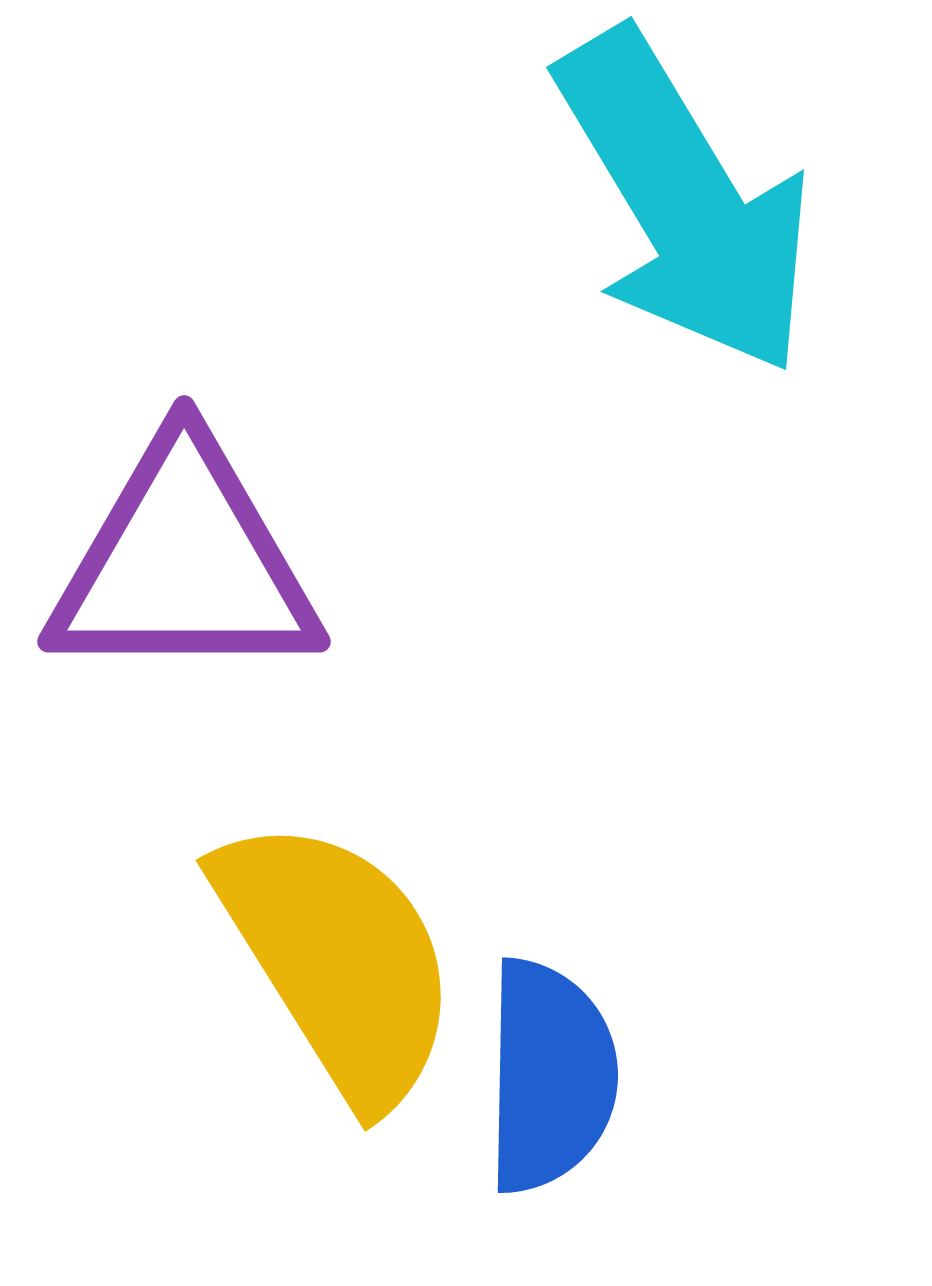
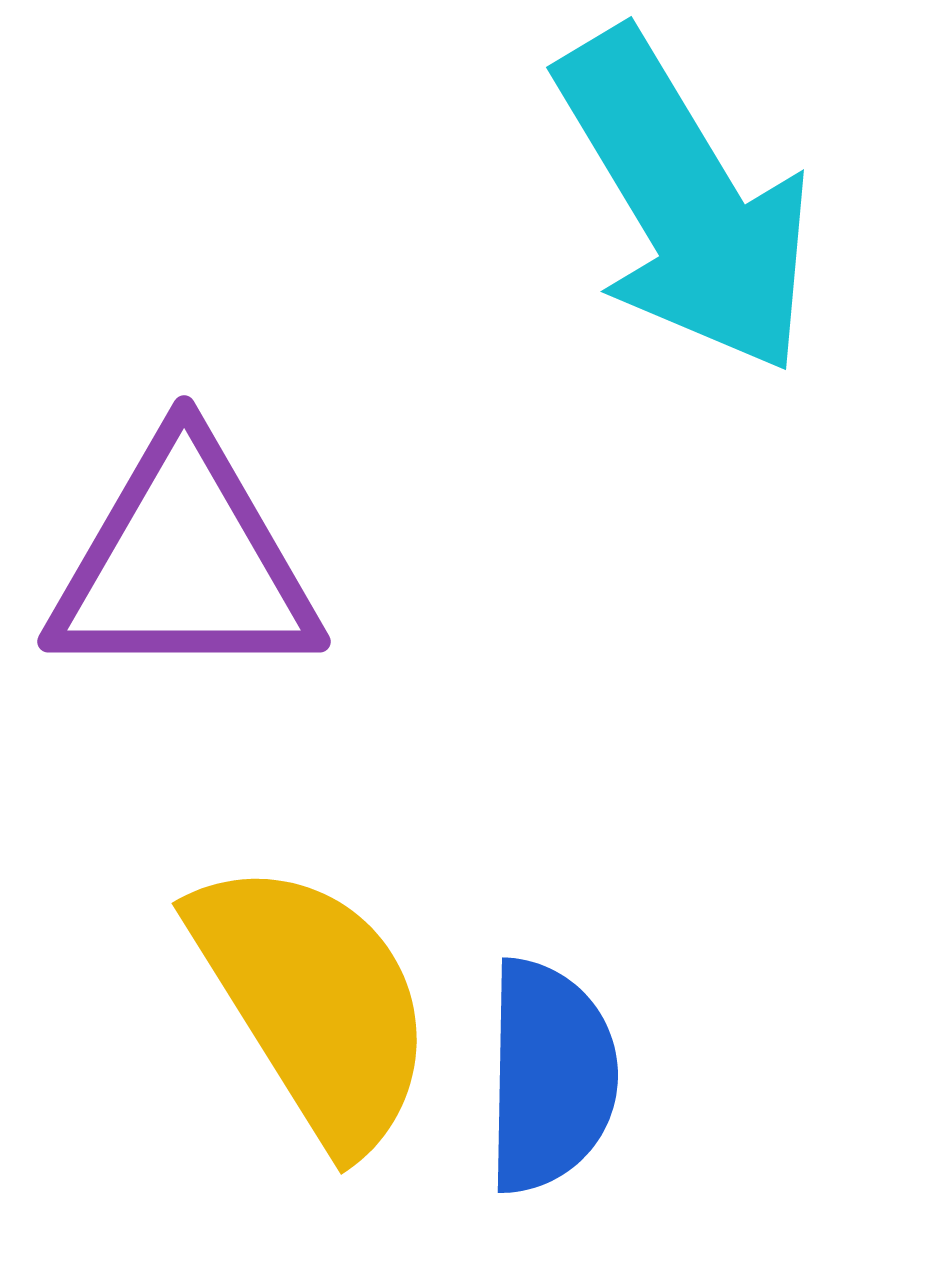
yellow semicircle: moved 24 px left, 43 px down
